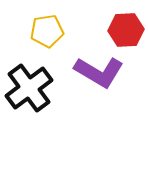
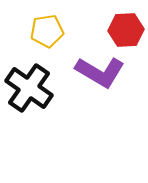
purple L-shape: moved 1 px right
black cross: rotated 18 degrees counterclockwise
